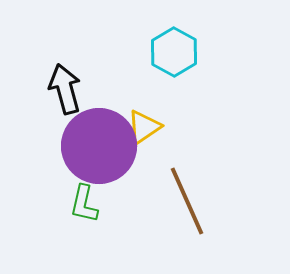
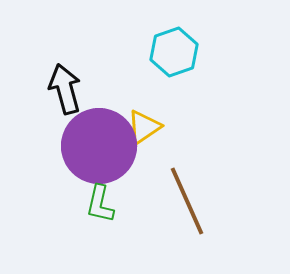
cyan hexagon: rotated 12 degrees clockwise
green L-shape: moved 16 px right
